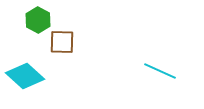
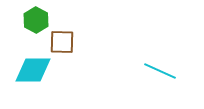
green hexagon: moved 2 px left
cyan diamond: moved 8 px right, 6 px up; rotated 42 degrees counterclockwise
